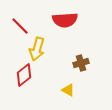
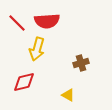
red semicircle: moved 18 px left, 1 px down
red line: moved 3 px left, 3 px up
red diamond: moved 7 px down; rotated 25 degrees clockwise
yellow triangle: moved 5 px down
